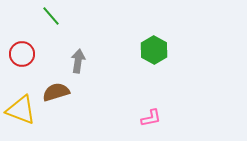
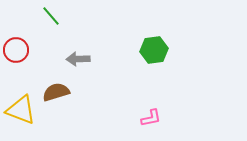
green hexagon: rotated 24 degrees clockwise
red circle: moved 6 px left, 4 px up
gray arrow: moved 2 px up; rotated 100 degrees counterclockwise
